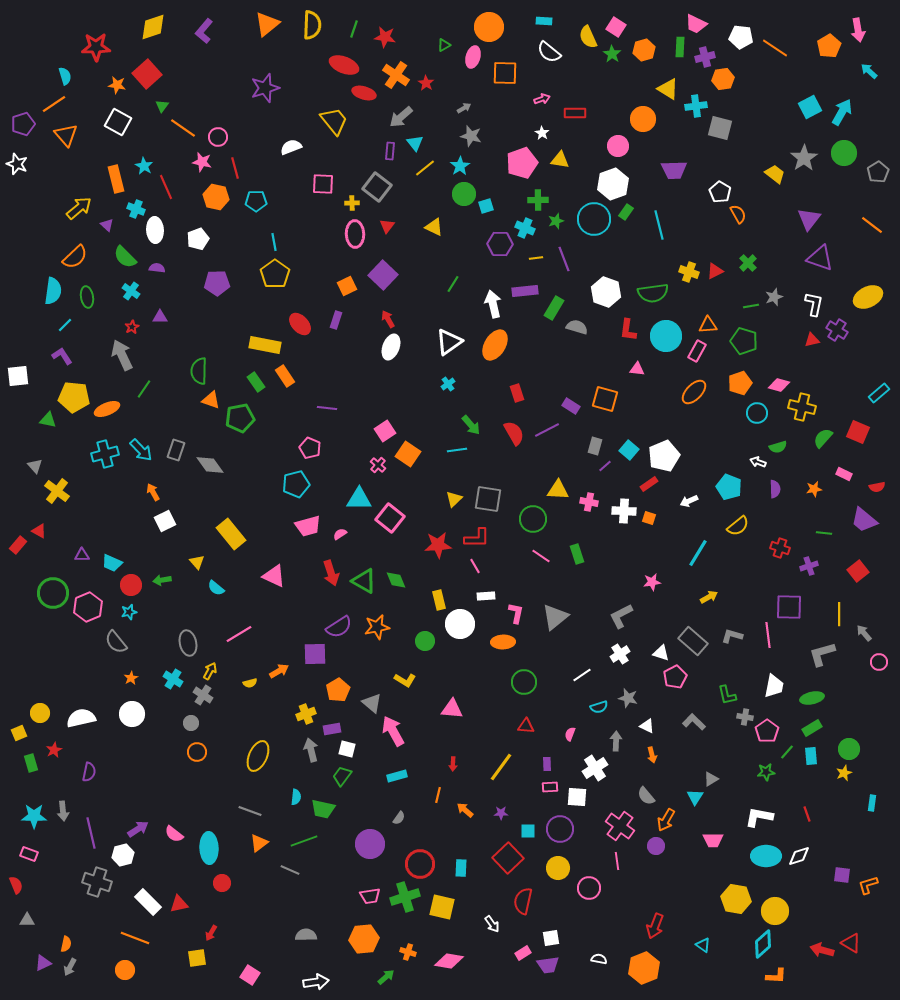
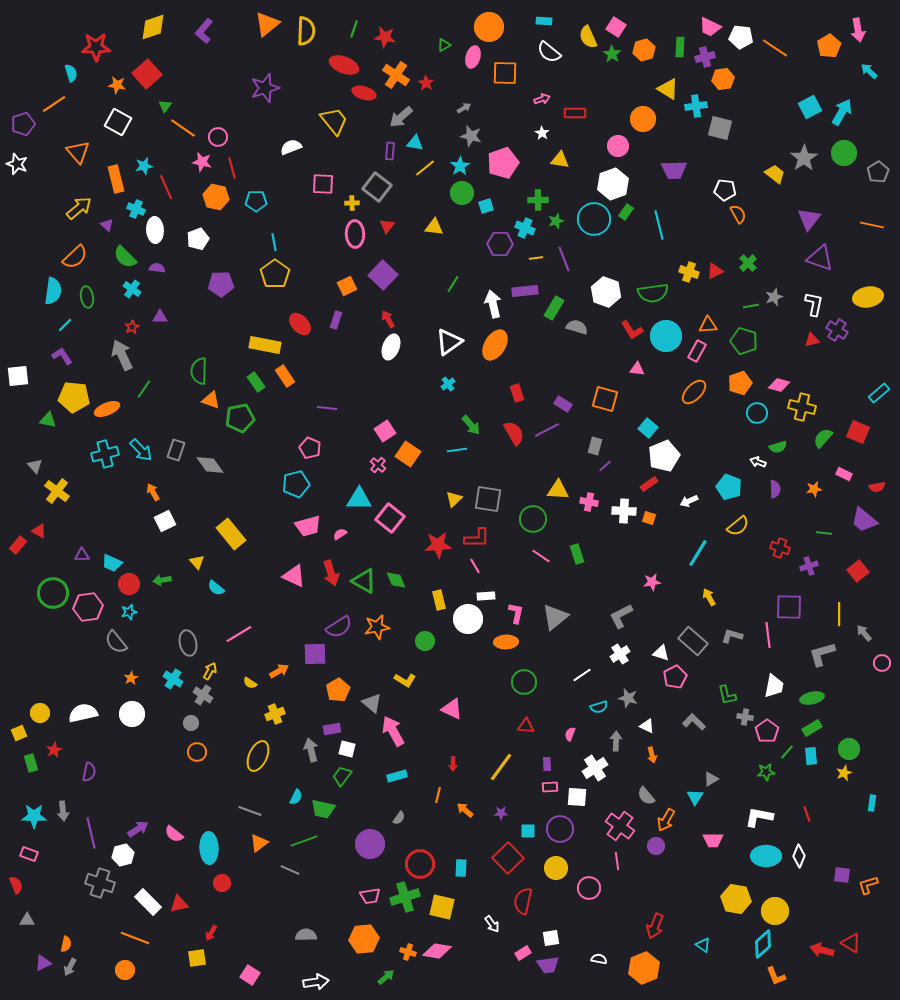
pink trapezoid at (696, 24): moved 14 px right, 3 px down
yellow semicircle at (312, 25): moved 6 px left, 6 px down
cyan semicircle at (65, 76): moved 6 px right, 3 px up
green triangle at (162, 106): moved 3 px right
orange triangle at (66, 135): moved 12 px right, 17 px down
cyan triangle at (415, 143): rotated 42 degrees counterclockwise
pink pentagon at (522, 163): moved 19 px left
cyan star at (144, 166): rotated 30 degrees clockwise
red line at (235, 168): moved 3 px left
white pentagon at (720, 192): moved 5 px right, 2 px up; rotated 25 degrees counterclockwise
green circle at (464, 194): moved 2 px left, 1 px up
orange line at (872, 225): rotated 25 degrees counterclockwise
yellow triangle at (434, 227): rotated 18 degrees counterclockwise
purple pentagon at (217, 283): moved 4 px right, 1 px down
cyan cross at (131, 291): moved 1 px right, 2 px up
yellow ellipse at (868, 297): rotated 16 degrees clockwise
red L-shape at (628, 330): moved 4 px right; rotated 40 degrees counterclockwise
purple rectangle at (571, 406): moved 8 px left, 2 px up
cyan square at (629, 450): moved 19 px right, 22 px up
pink triangle at (274, 576): moved 20 px right
red circle at (131, 585): moved 2 px left, 1 px up
yellow arrow at (709, 597): rotated 90 degrees counterclockwise
pink hexagon at (88, 607): rotated 16 degrees clockwise
white circle at (460, 624): moved 8 px right, 5 px up
orange ellipse at (503, 642): moved 3 px right
pink circle at (879, 662): moved 3 px right, 1 px down
yellow semicircle at (250, 683): rotated 48 degrees clockwise
pink triangle at (452, 709): rotated 20 degrees clockwise
yellow cross at (306, 714): moved 31 px left
white semicircle at (81, 718): moved 2 px right, 5 px up
cyan semicircle at (296, 797): rotated 21 degrees clockwise
white diamond at (799, 856): rotated 50 degrees counterclockwise
yellow circle at (558, 868): moved 2 px left
gray cross at (97, 882): moved 3 px right, 1 px down
pink diamond at (449, 961): moved 12 px left, 10 px up
orange L-shape at (776, 976): rotated 65 degrees clockwise
